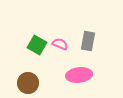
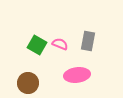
pink ellipse: moved 2 px left
